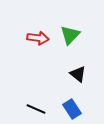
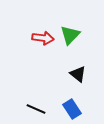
red arrow: moved 5 px right
